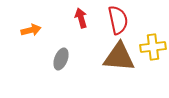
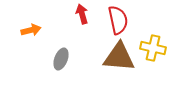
red arrow: moved 1 px right, 4 px up
yellow cross: moved 1 px down; rotated 20 degrees clockwise
